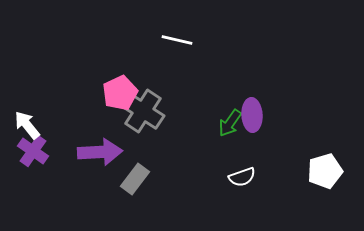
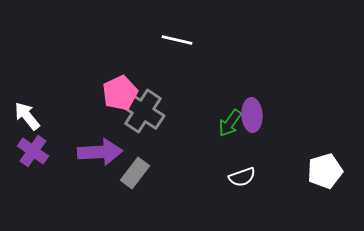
white arrow: moved 9 px up
gray rectangle: moved 6 px up
